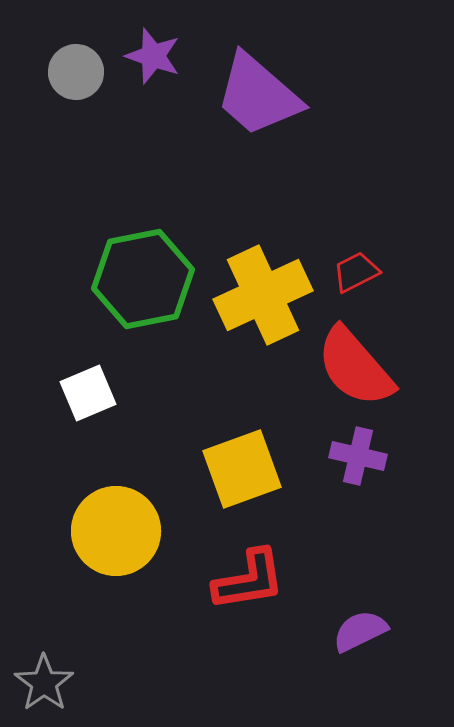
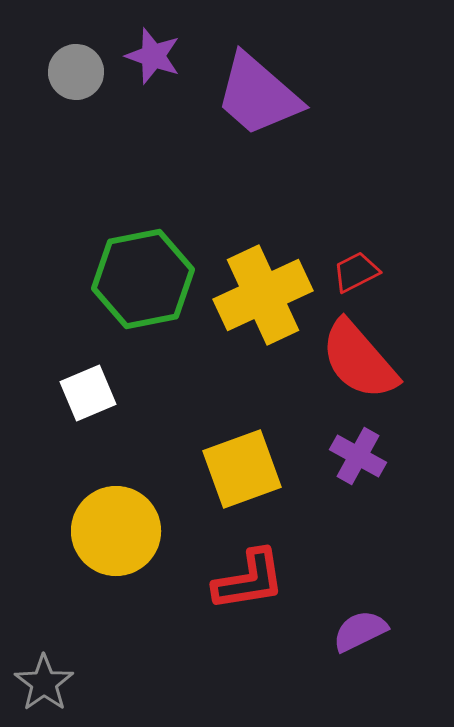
red semicircle: moved 4 px right, 7 px up
purple cross: rotated 16 degrees clockwise
